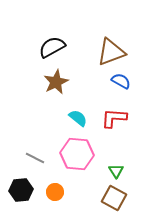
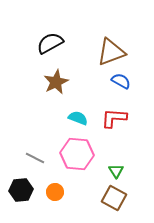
black semicircle: moved 2 px left, 4 px up
cyan semicircle: rotated 18 degrees counterclockwise
